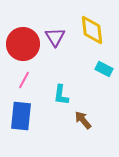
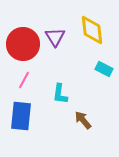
cyan L-shape: moved 1 px left, 1 px up
